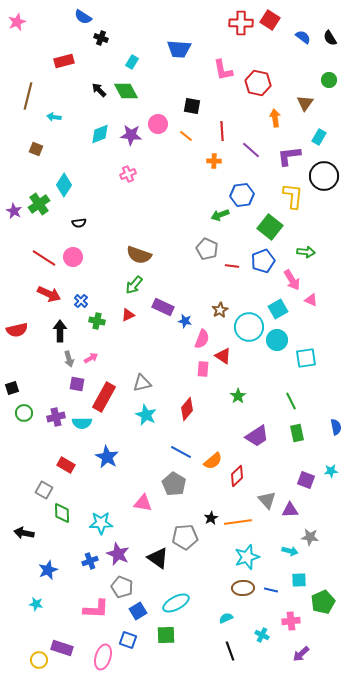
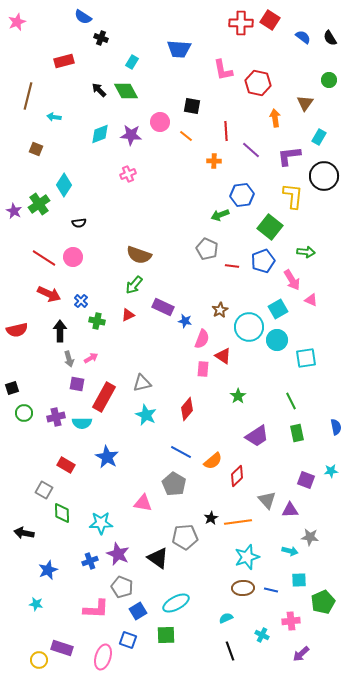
pink circle at (158, 124): moved 2 px right, 2 px up
red line at (222, 131): moved 4 px right
